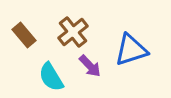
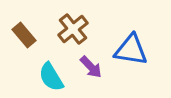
brown cross: moved 3 px up
blue triangle: rotated 27 degrees clockwise
purple arrow: moved 1 px right, 1 px down
